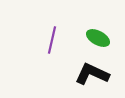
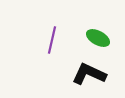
black L-shape: moved 3 px left
